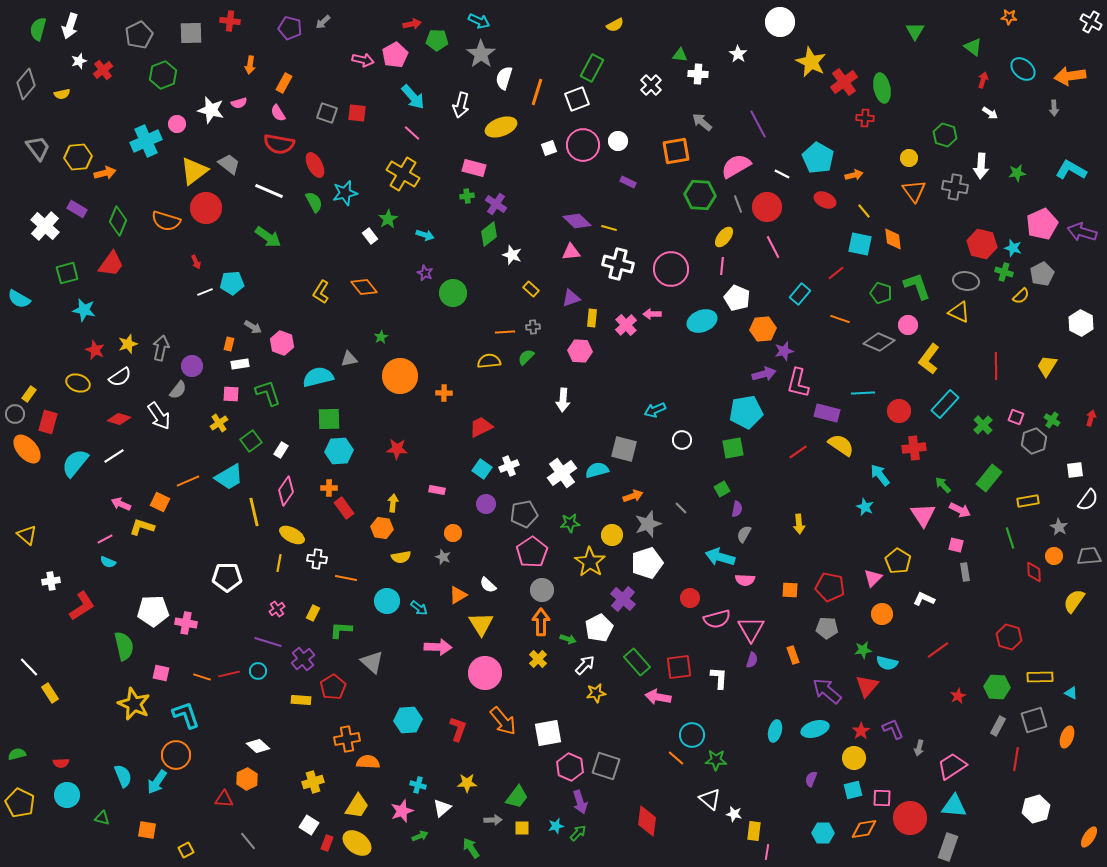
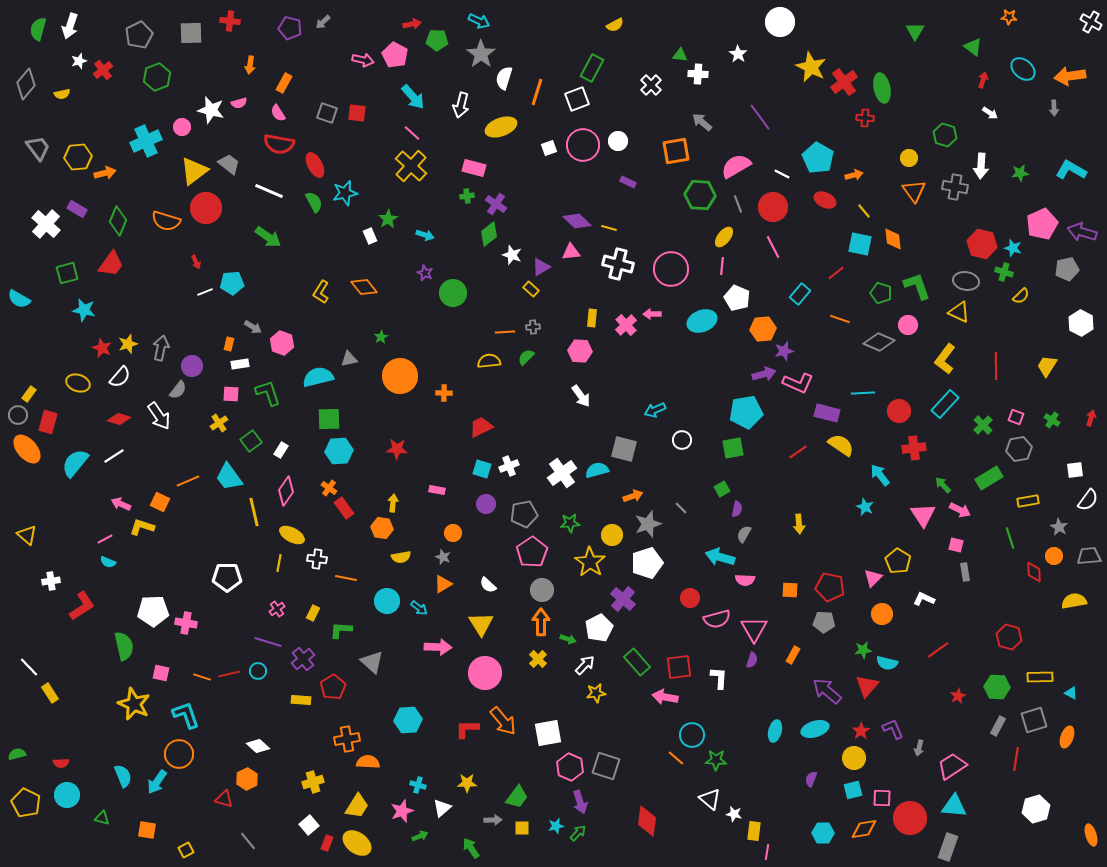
pink pentagon at (395, 55): rotated 15 degrees counterclockwise
yellow star at (811, 62): moved 5 px down
green hexagon at (163, 75): moved 6 px left, 2 px down
pink circle at (177, 124): moved 5 px right, 3 px down
purple line at (758, 124): moved 2 px right, 7 px up; rotated 8 degrees counterclockwise
green star at (1017, 173): moved 3 px right
yellow cross at (403, 174): moved 8 px right, 8 px up; rotated 12 degrees clockwise
red circle at (767, 207): moved 6 px right
white cross at (45, 226): moved 1 px right, 2 px up
white rectangle at (370, 236): rotated 14 degrees clockwise
gray pentagon at (1042, 274): moved 25 px right, 5 px up; rotated 15 degrees clockwise
purple triangle at (571, 298): moved 30 px left, 31 px up; rotated 12 degrees counterclockwise
red star at (95, 350): moved 7 px right, 2 px up
yellow L-shape at (929, 359): moved 16 px right
white semicircle at (120, 377): rotated 15 degrees counterclockwise
pink L-shape at (798, 383): rotated 80 degrees counterclockwise
white arrow at (563, 400): moved 18 px right, 4 px up; rotated 40 degrees counterclockwise
gray circle at (15, 414): moved 3 px right, 1 px down
gray hexagon at (1034, 441): moved 15 px left, 8 px down; rotated 10 degrees clockwise
cyan square at (482, 469): rotated 18 degrees counterclockwise
cyan trapezoid at (229, 477): rotated 84 degrees clockwise
green rectangle at (989, 478): rotated 20 degrees clockwise
orange cross at (329, 488): rotated 35 degrees clockwise
orange triangle at (458, 595): moved 15 px left, 11 px up
yellow semicircle at (1074, 601): rotated 45 degrees clockwise
gray pentagon at (827, 628): moved 3 px left, 6 px up
pink triangle at (751, 629): moved 3 px right
orange rectangle at (793, 655): rotated 48 degrees clockwise
pink arrow at (658, 697): moved 7 px right
red L-shape at (458, 729): moved 9 px right; rotated 110 degrees counterclockwise
orange circle at (176, 755): moved 3 px right, 1 px up
red triangle at (224, 799): rotated 12 degrees clockwise
yellow pentagon at (20, 803): moved 6 px right
white square at (309, 825): rotated 18 degrees clockwise
orange ellipse at (1089, 837): moved 2 px right, 2 px up; rotated 50 degrees counterclockwise
